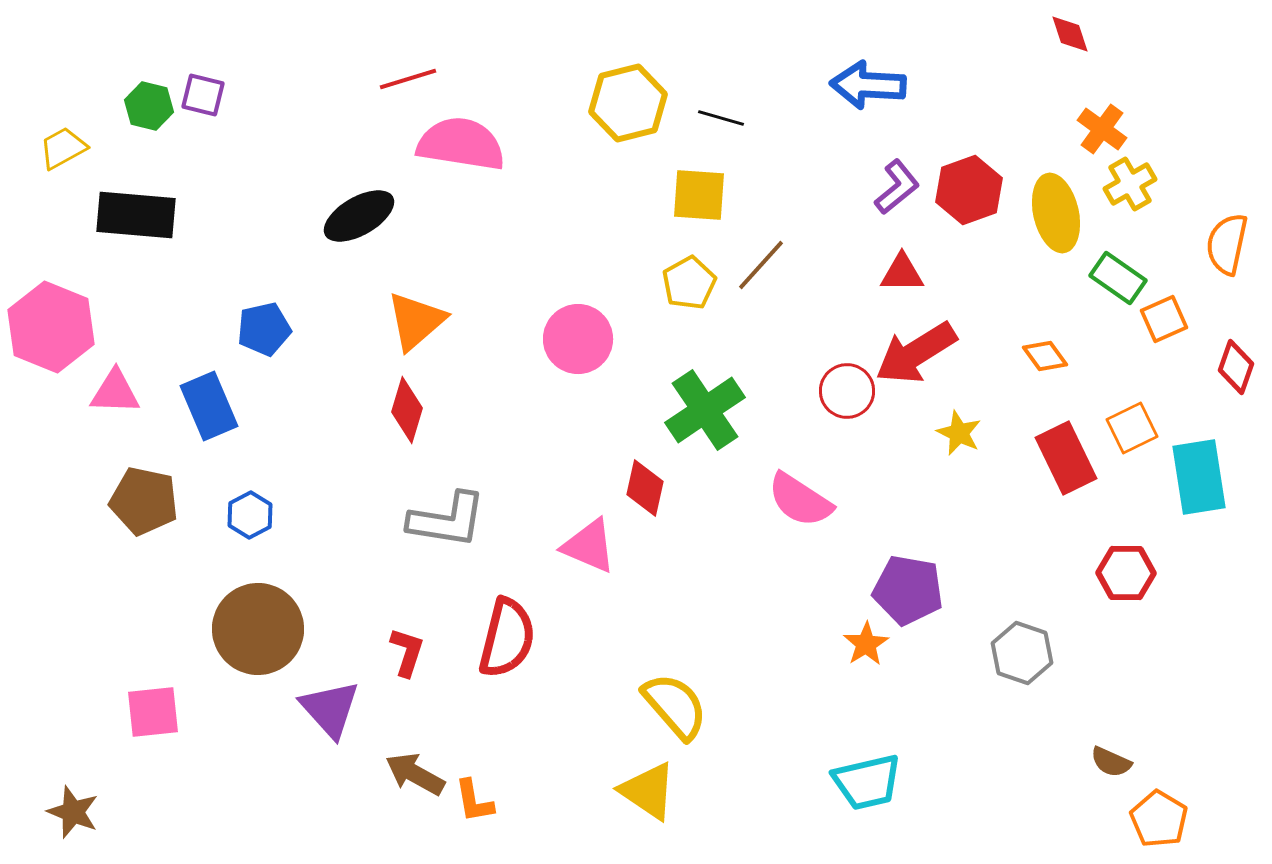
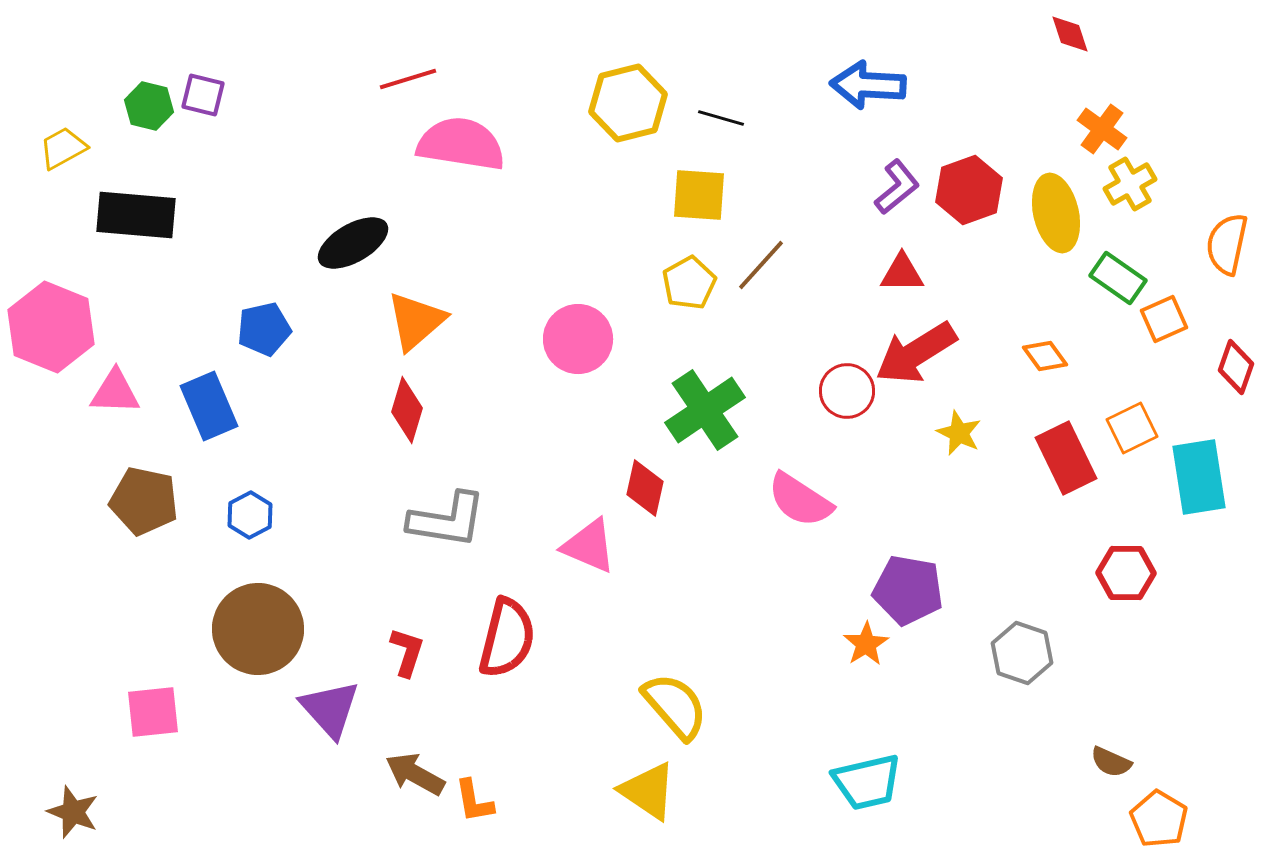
black ellipse at (359, 216): moved 6 px left, 27 px down
